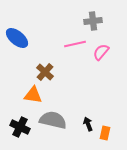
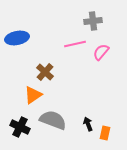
blue ellipse: rotated 50 degrees counterclockwise
orange triangle: rotated 42 degrees counterclockwise
gray semicircle: rotated 8 degrees clockwise
